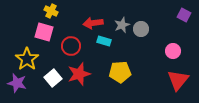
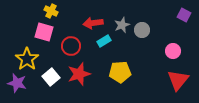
gray circle: moved 1 px right, 1 px down
cyan rectangle: rotated 48 degrees counterclockwise
white square: moved 2 px left, 1 px up
